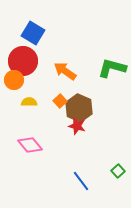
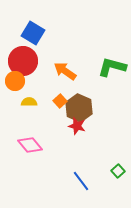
green L-shape: moved 1 px up
orange circle: moved 1 px right, 1 px down
